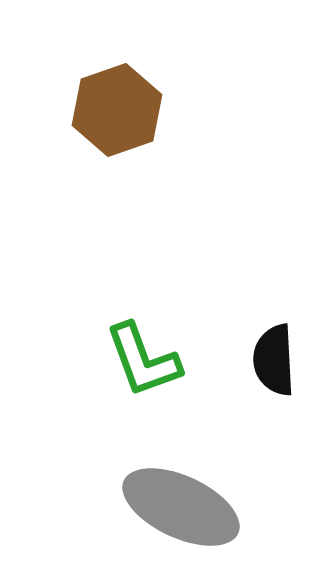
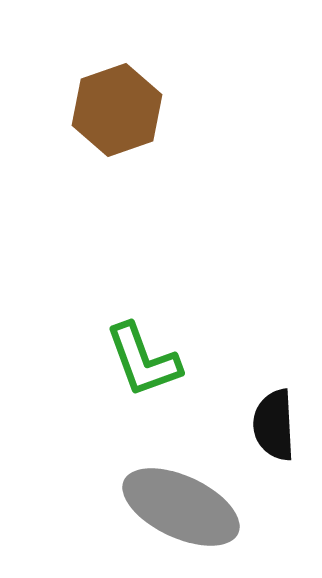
black semicircle: moved 65 px down
